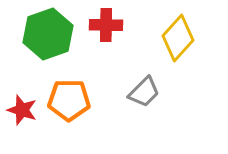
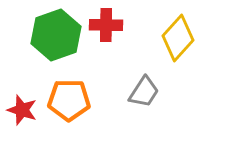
green hexagon: moved 8 px right, 1 px down
gray trapezoid: rotated 12 degrees counterclockwise
